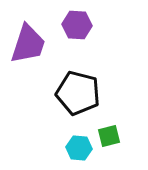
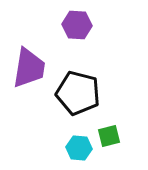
purple trapezoid: moved 1 px right, 24 px down; rotated 9 degrees counterclockwise
